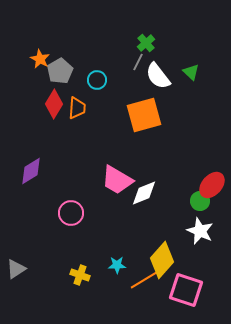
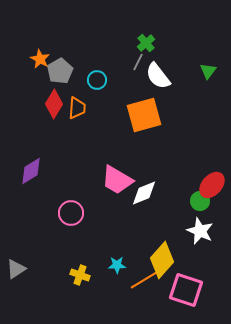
green triangle: moved 17 px right, 1 px up; rotated 24 degrees clockwise
